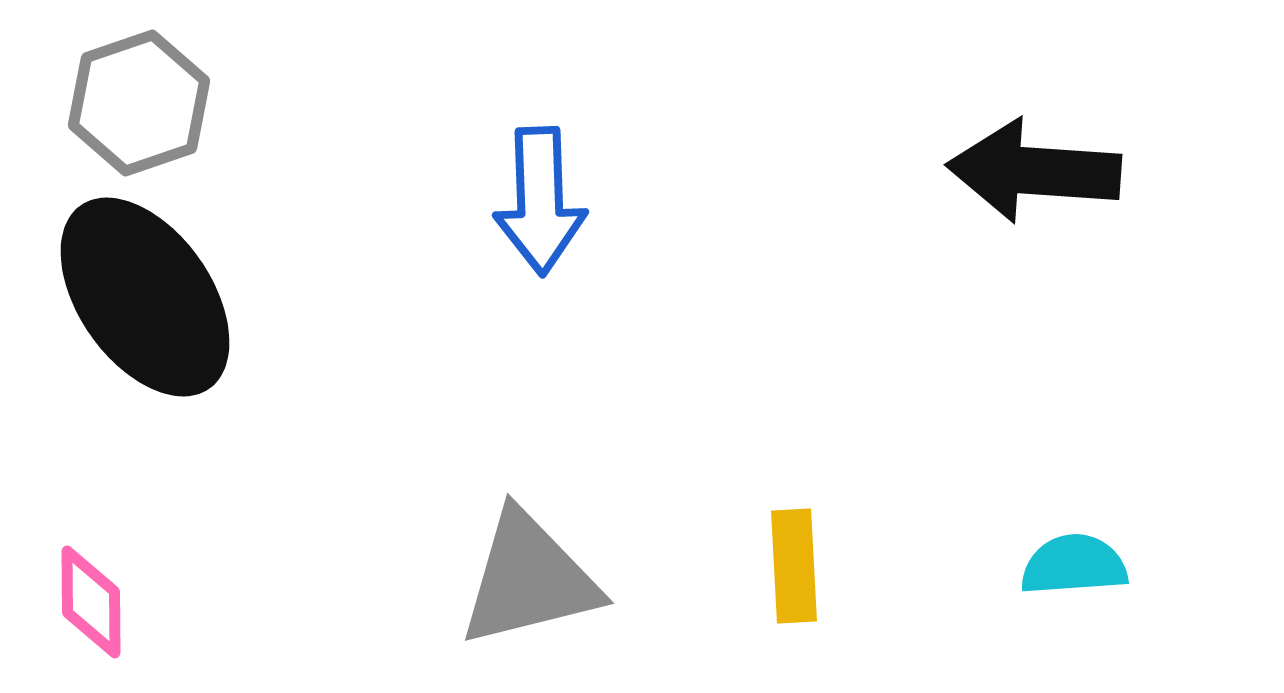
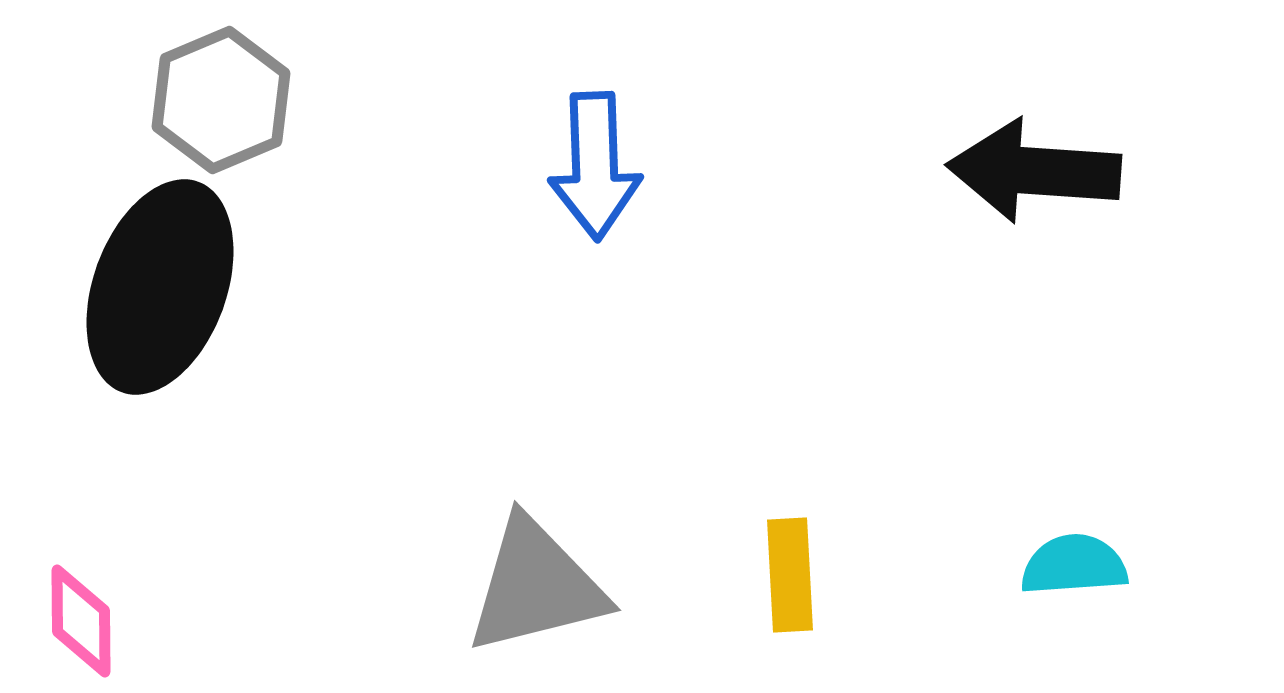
gray hexagon: moved 82 px right, 3 px up; rotated 4 degrees counterclockwise
blue arrow: moved 55 px right, 35 px up
black ellipse: moved 15 px right, 10 px up; rotated 55 degrees clockwise
yellow rectangle: moved 4 px left, 9 px down
gray triangle: moved 7 px right, 7 px down
pink diamond: moved 10 px left, 19 px down
